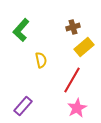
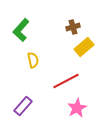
yellow semicircle: moved 8 px left
red line: moved 6 px left, 1 px down; rotated 32 degrees clockwise
